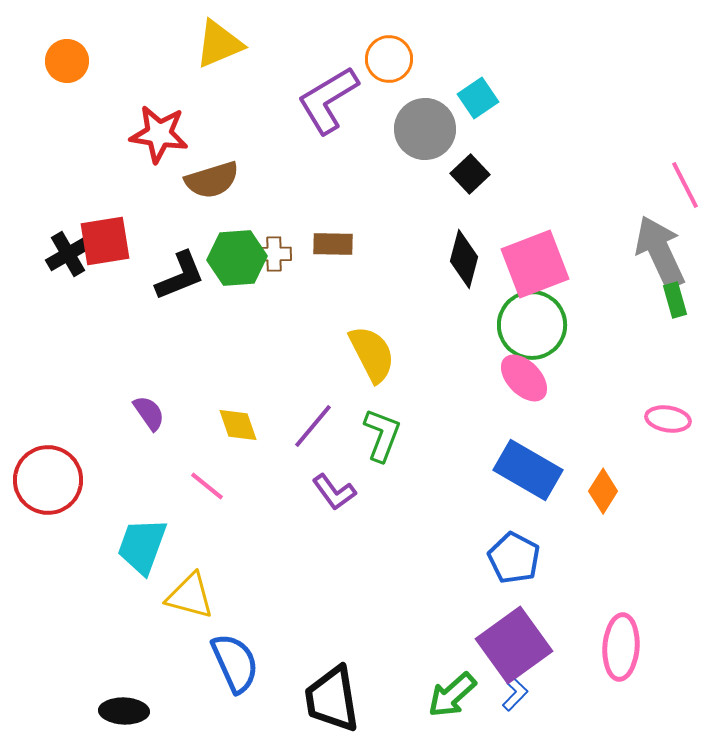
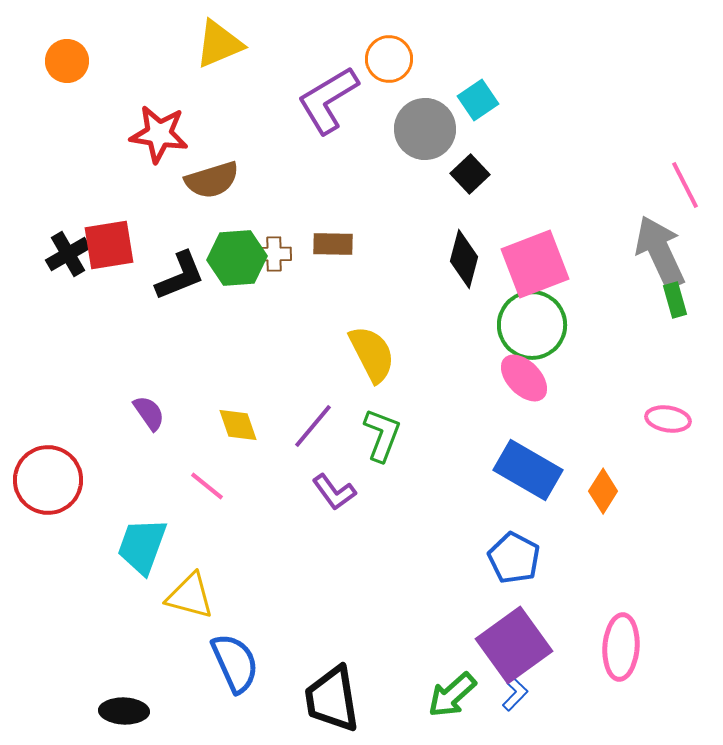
cyan square at (478, 98): moved 2 px down
red square at (105, 241): moved 4 px right, 4 px down
